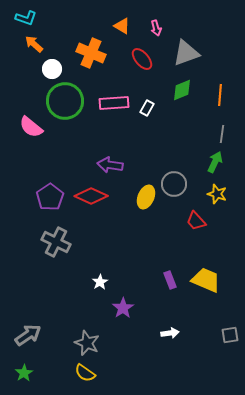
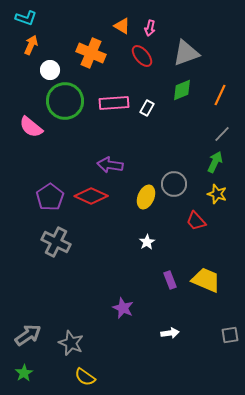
pink arrow: moved 6 px left; rotated 28 degrees clockwise
orange arrow: moved 3 px left, 1 px down; rotated 72 degrees clockwise
red ellipse: moved 3 px up
white circle: moved 2 px left, 1 px down
orange line: rotated 20 degrees clockwise
gray line: rotated 36 degrees clockwise
white star: moved 47 px right, 40 px up
purple star: rotated 15 degrees counterclockwise
gray star: moved 16 px left
yellow semicircle: moved 4 px down
